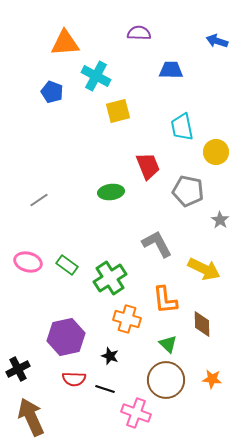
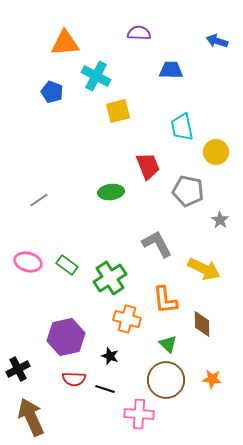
pink cross: moved 3 px right, 1 px down; rotated 16 degrees counterclockwise
